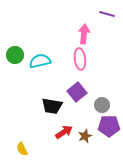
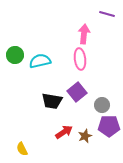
black trapezoid: moved 5 px up
